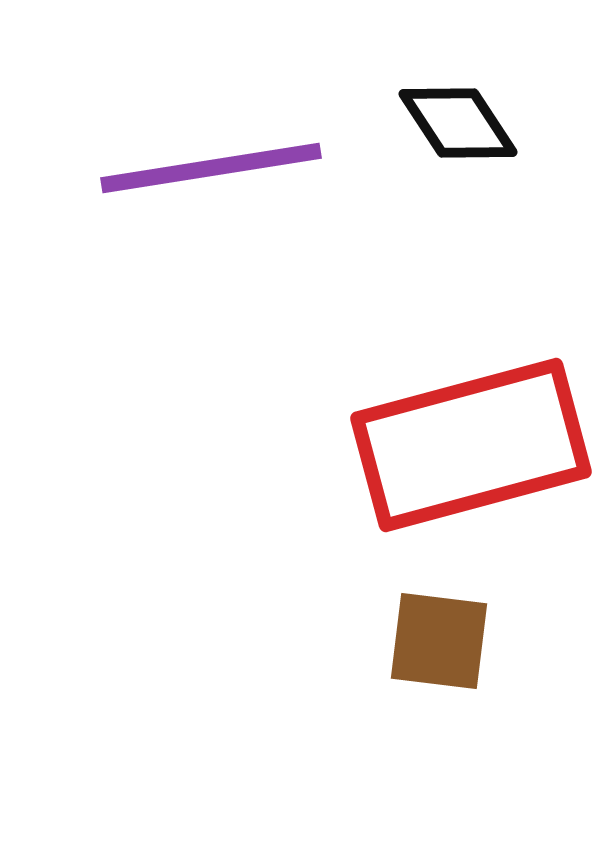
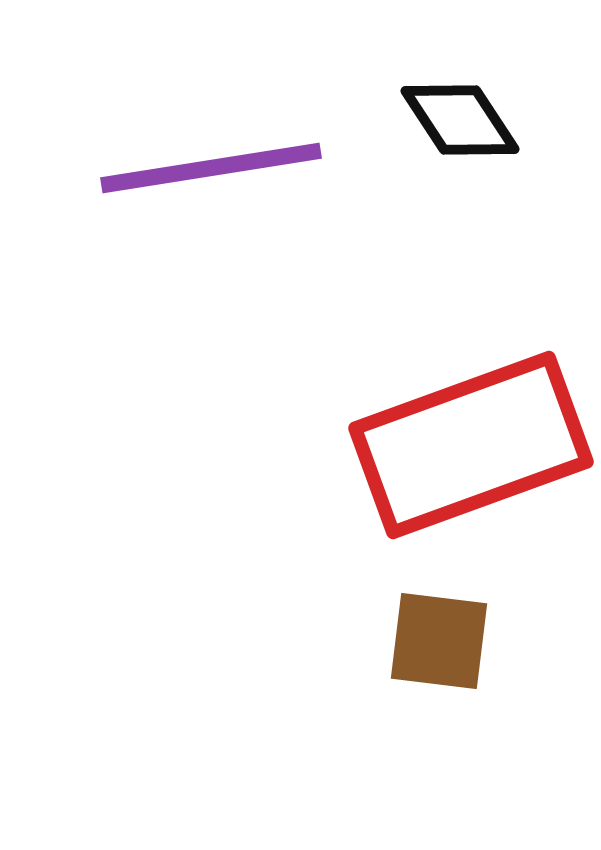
black diamond: moved 2 px right, 3 px up
red rectangle: rotated 5 degrees counterclockwise
